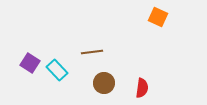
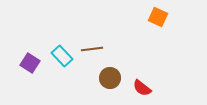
brown line: moved 3 px up
cyan rectangle: moved 5 px right, 14 px up
brown circle: moved 6 px right, 5 px up
red semicircle: rotated 120 degrees clockwise
